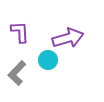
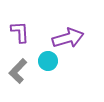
cyan circle: moved 1 px down
gray L-shape: moved 1 px right, 2 px up
